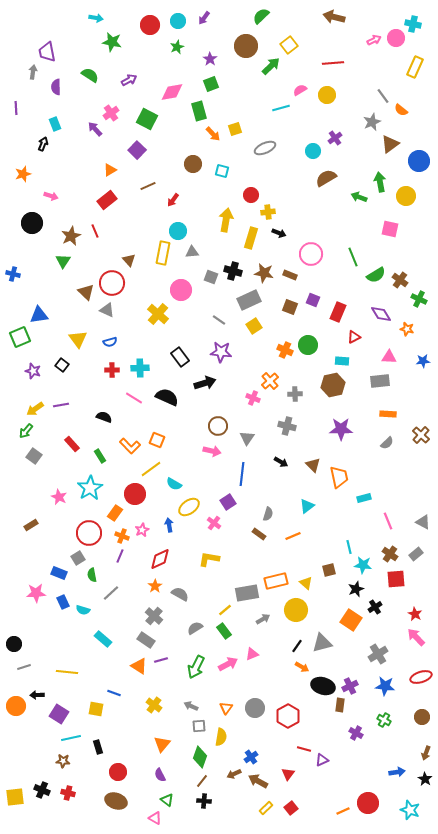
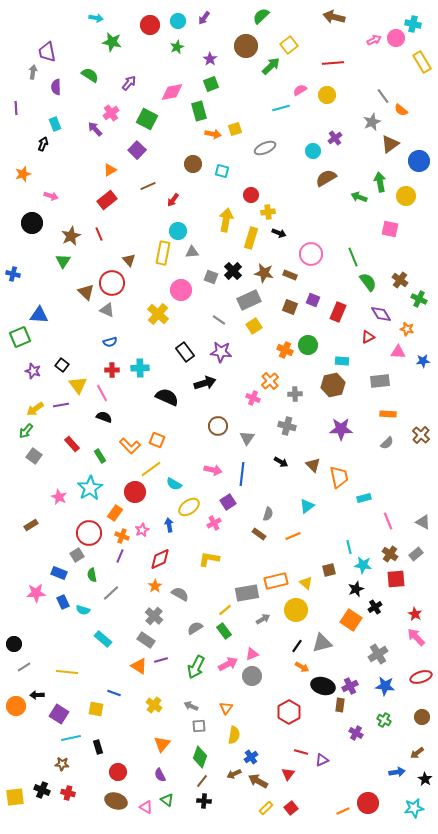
yellow rectangle at (415, 67): moved 7 px right, 5 px up; rotated 55 degrees counterclockwise
purple arrow at (129, 80): moved 3 px down; rotated 21 degrees counterclockwise
orange arrow at (213, 134): rotated 35 degrees counterclockwise
red line at (95, 231): moved 4 px right, 3 px down
black cross at (233, 271): rotated 30 degrees clockwise
green semicircle at (376, 275): moved 8 px left, 7 px down; rotated 96 degrees counterclockwise
blue triangle at (39, 315): rotated 12 degrees clockwise
red triangle at (354, 337): moved 14 px right
yellow triangle at (78, 339): moved 46 px down
black rectangle at (180, 357): moved 5 px right, 5 px up
pink triangle at (389, 357): moved 9 px right, 5 px up
pink line at (134, 398): moved 32 px left, 5 px up; rotated 30 degrees clockwise
pink arrow at (212, 451): moved 1 px right, 19 px down
red circle at (135, 494): moved 2 px up
pink cross at (214, 523): rotated 24 degrees clockwise
gray square at (78, 558): moved 1 px left, 3 px up
gray line at (24, 667): rotated 16 degrees counterclockwise
gray circle at (255, 708): moved 3 px left, 32 px up
red hexagon at (288, 716): moved 1 px right, 4 px up
yellow semicircle at (221, 737): moved 13 px right, 2 px up
red line at (304, 749): moved 3 px left, 3 px down
brown arrow at (426, 753): moved 9 px left; rotated 32 degrees clockwise
brown star at (63, 761): moved 1 px left, 3 px down
cyan star at (410, 810): moved 4 px right, 2 px up; rotated 30 degrees counterclockwise
pink triangle at (155, 818): moved 9 px left, 11 px up
